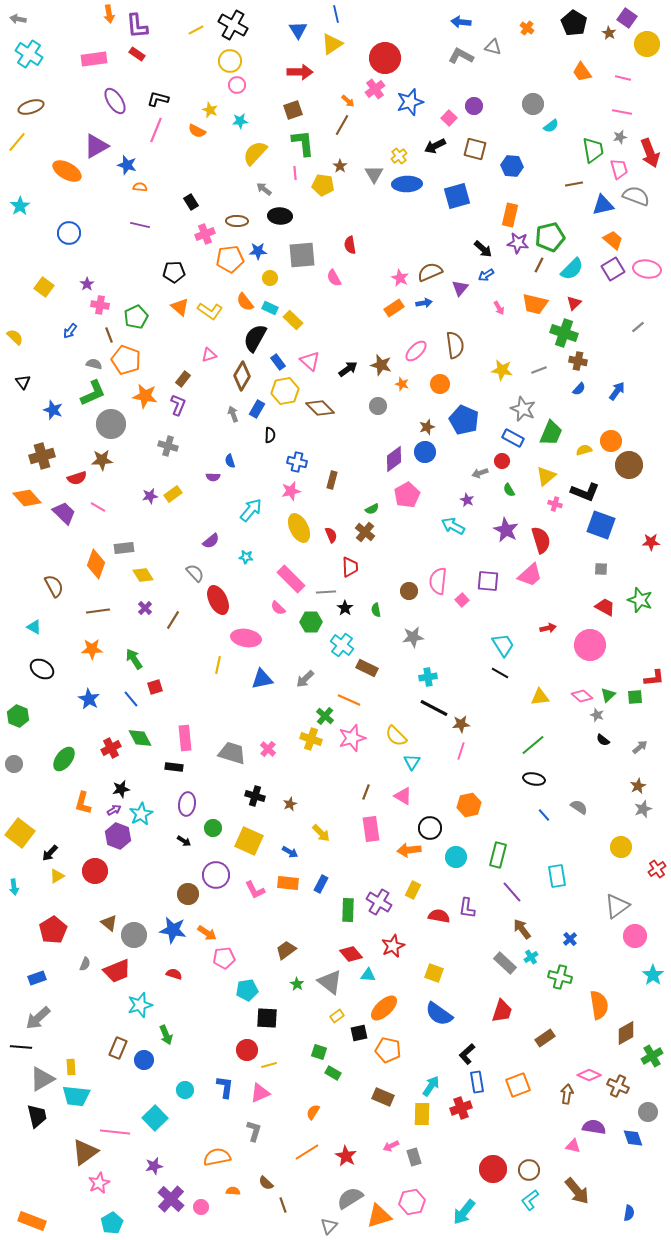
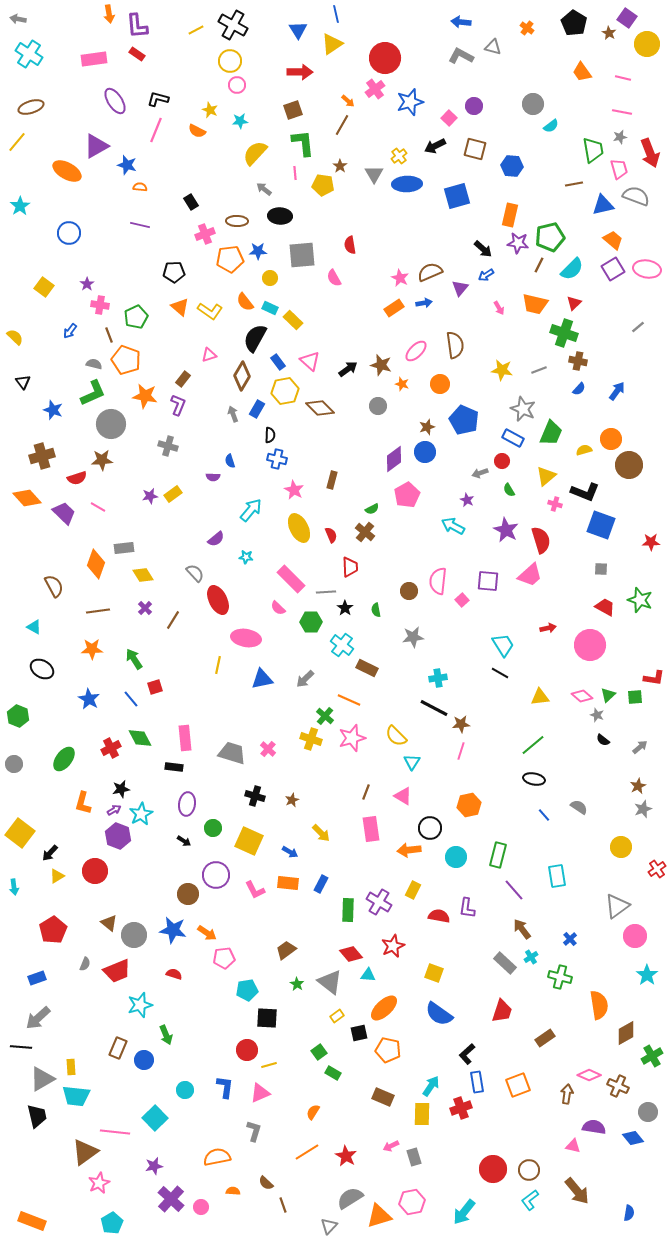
orange circle at (611, 441): moved 2 px up
blue cross at (297, 462): moved 20 px left, 3 px up
pink star at (291, 491): moved 3 px right, 1 px up; rotated 30 degrees counterclockwise
purple semicircle at (211, 541): moved 5 px right, 2 px up
cyan cross at (428, 677): moved 10 px right, 1 px down
red L-shape at (654, 678): rotated 15 degrees clockwise
brown star at (290, 804): moved 2 px right, 4 px up
purple line at (512, 892): moved 2 px right, 2 px up
cyan star at (653, 975): moved 6 px left
green square at (319, 1052): rotated 35 degrees clockwise
blue diamond at (633, 1138): rotated 20 degrees counterclockwise
